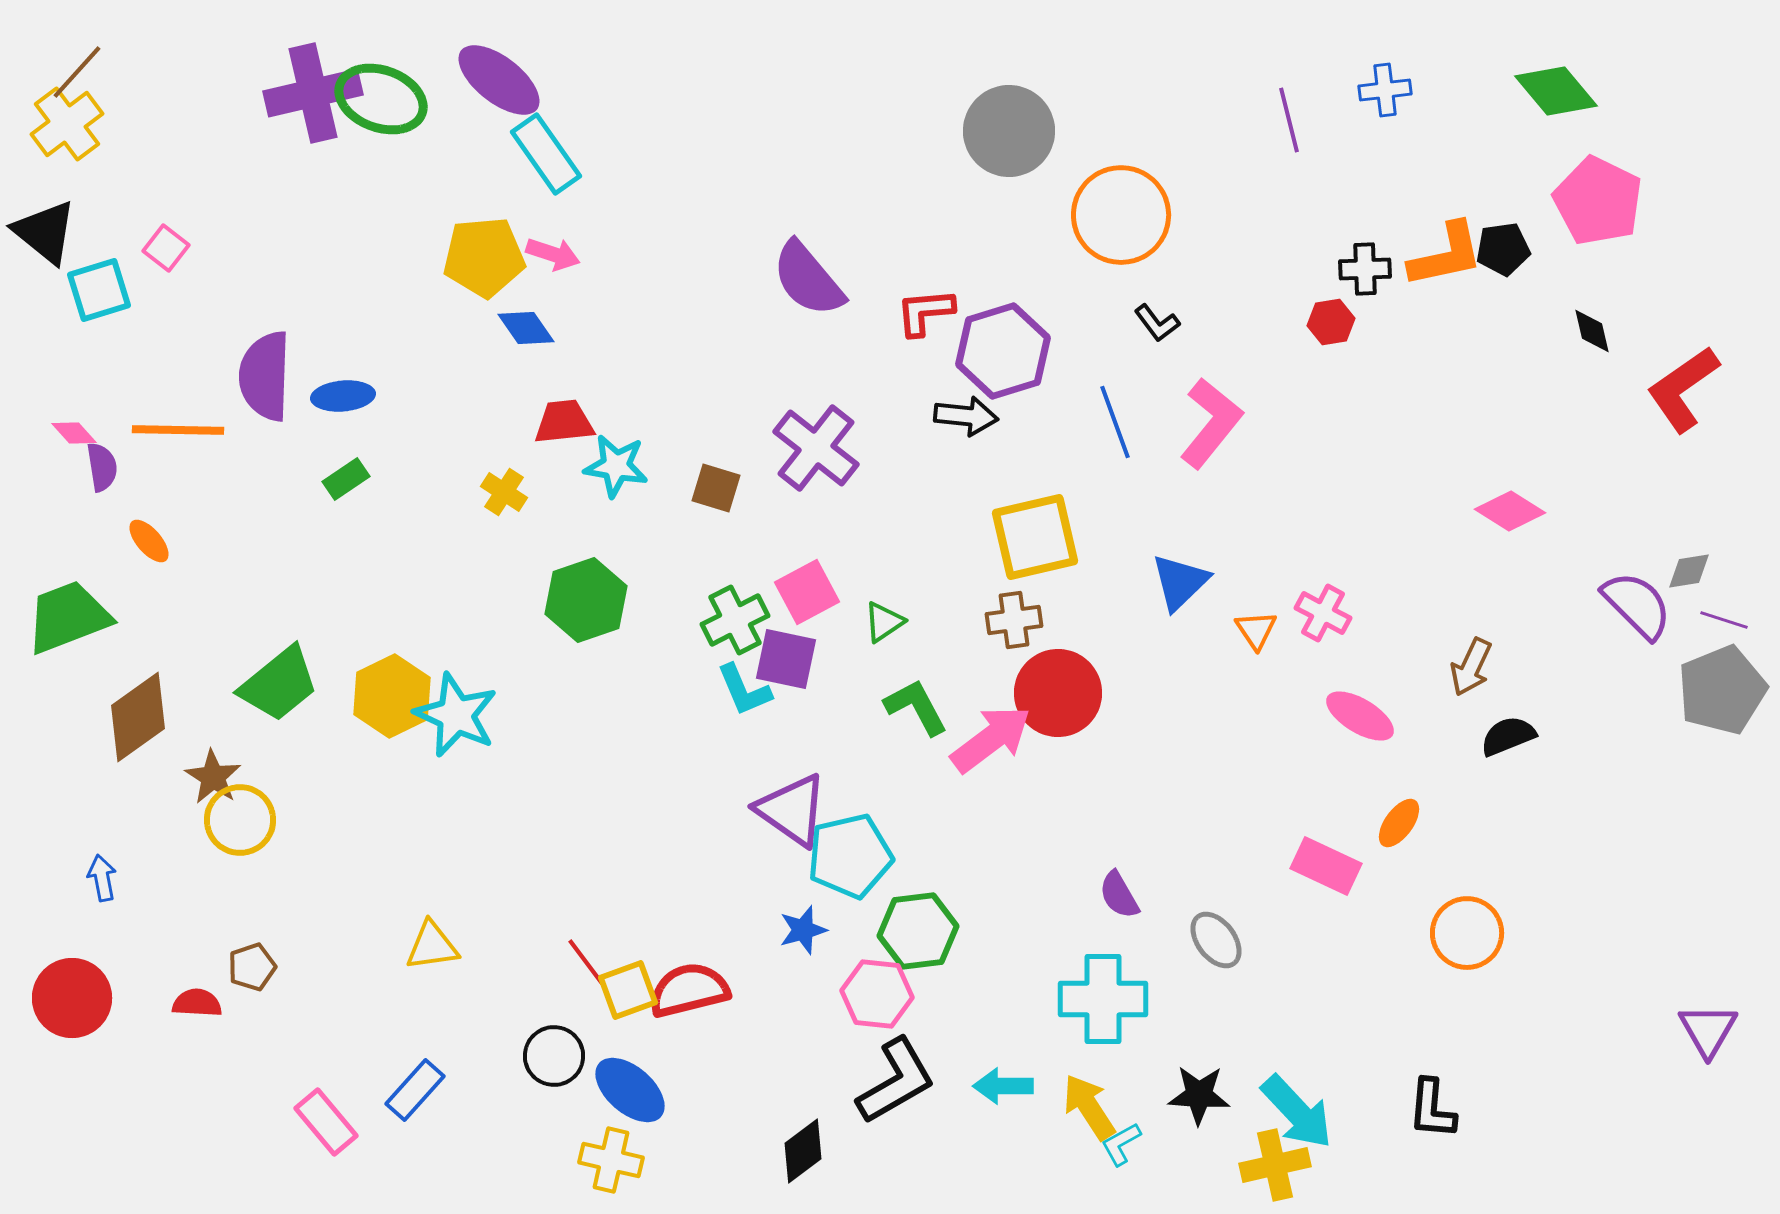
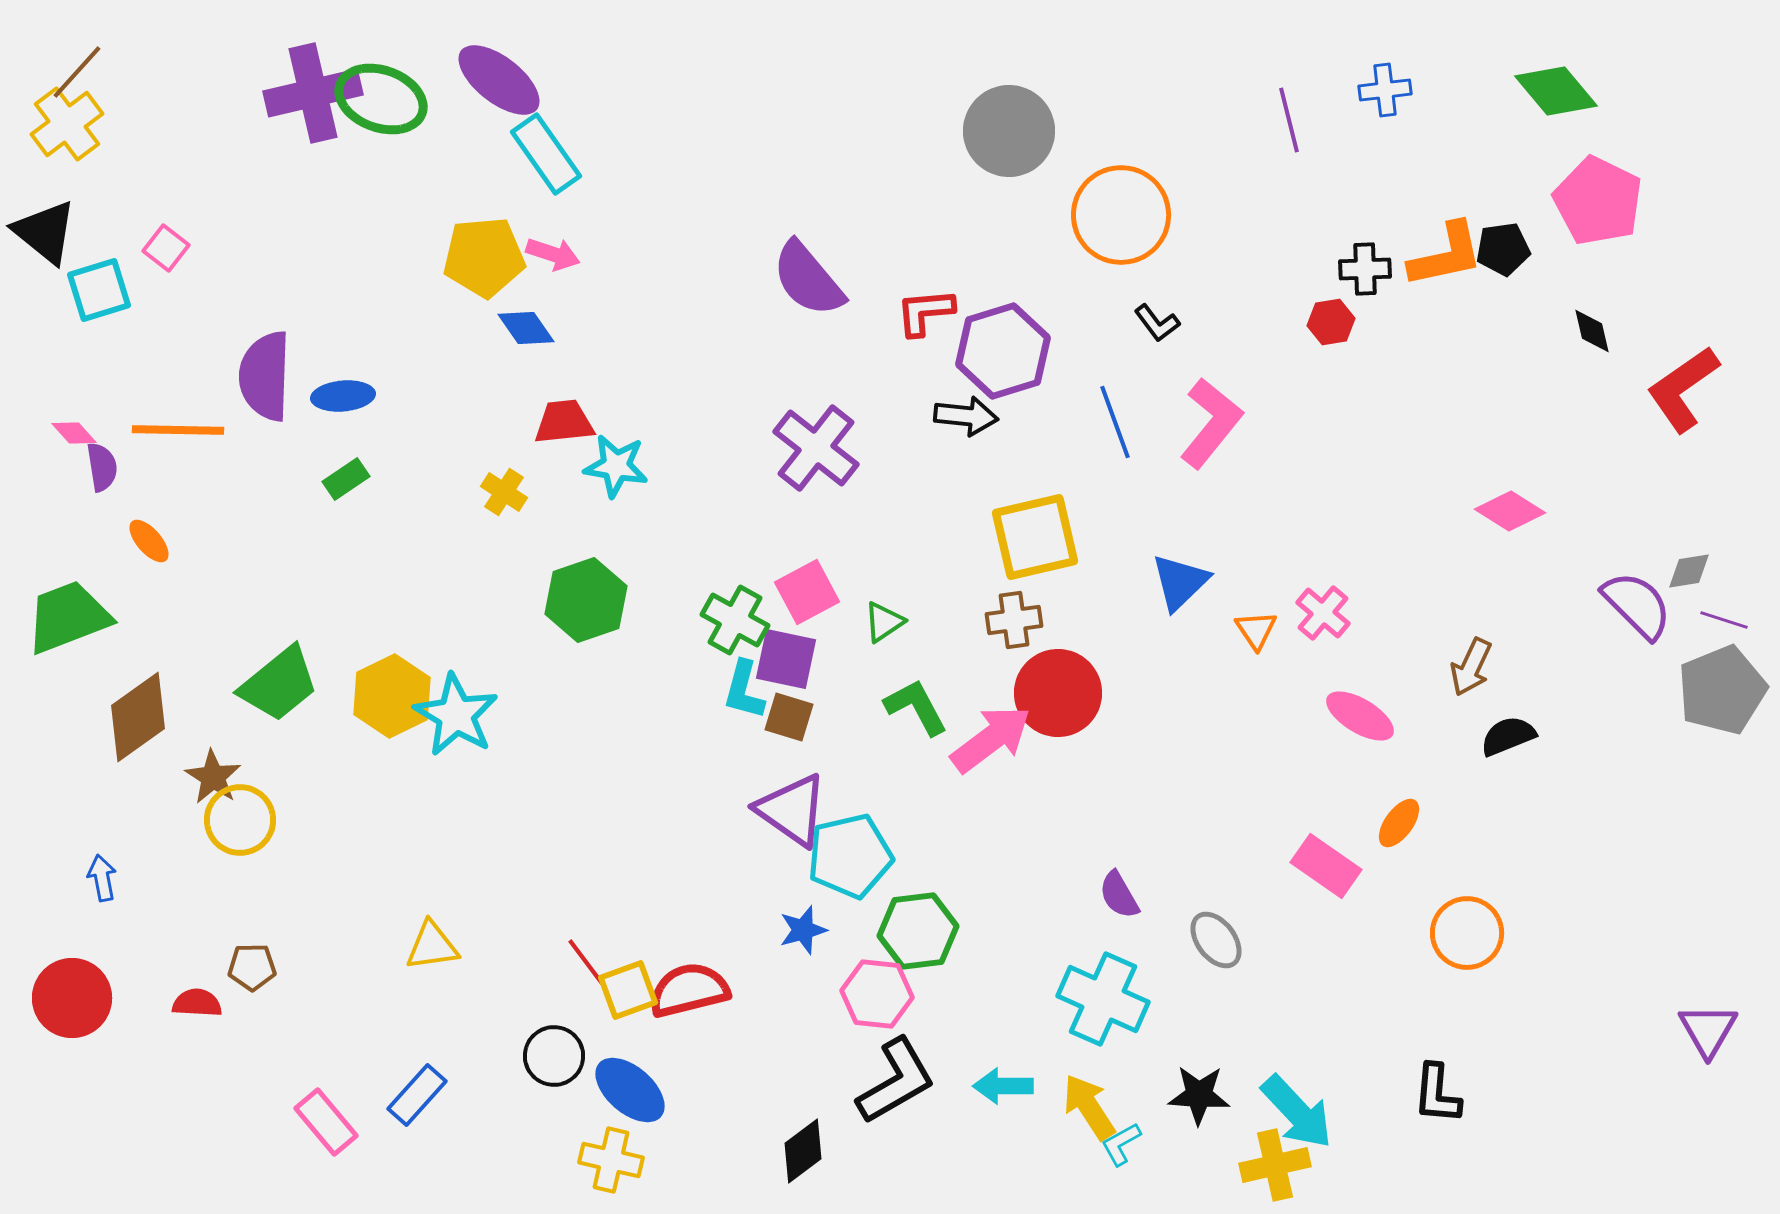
brown square at (716, 488): moved 73 px right, 229 px down
pink cross at (1323, 613): rotated 12 degrees clockwise
green cross at (735, 620): rotated 34 degrees counterclockwise
cyan L-shape at (744, 690): rotated 38 degrees clockwise
cyan star at (456, 715): rotated 6 degrees clockwise
pink rectangle at (1326, 866): rotated 10 degrees clockwise
brown pentagon at (252, 967): rotated 18 degrees clockwise
cyan cross at (1103, 999): rotated 24 degrees clockwise
blue rectangle at (415, 1090): moved 2 px right, 5 px down
black L-shape at (1432, 1109): moved 5 px right, 15 px up
